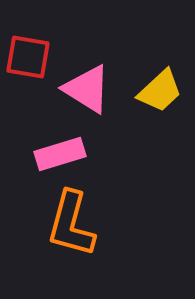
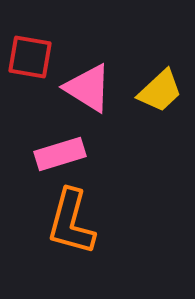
red square: moved 2 px right
pink triangle: moved 1 px right, 1 px up
orange L-shape: moved 2 px up
